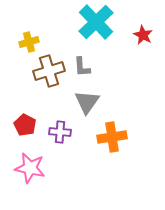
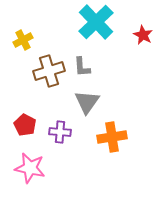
yellow cross: moved 6 px left, 2 px up; rotated 12 degrees counterclockwise
